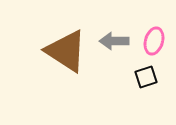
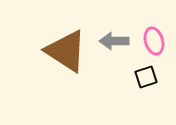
pink ellipse: rotated 32 degrees counterclockwise
